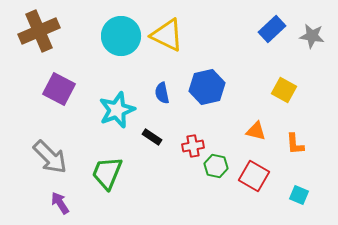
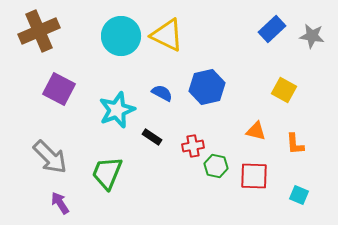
blue semicircle: rotated 130 degrees clockwise
red square: rotated 28 degrees counterclockwise
